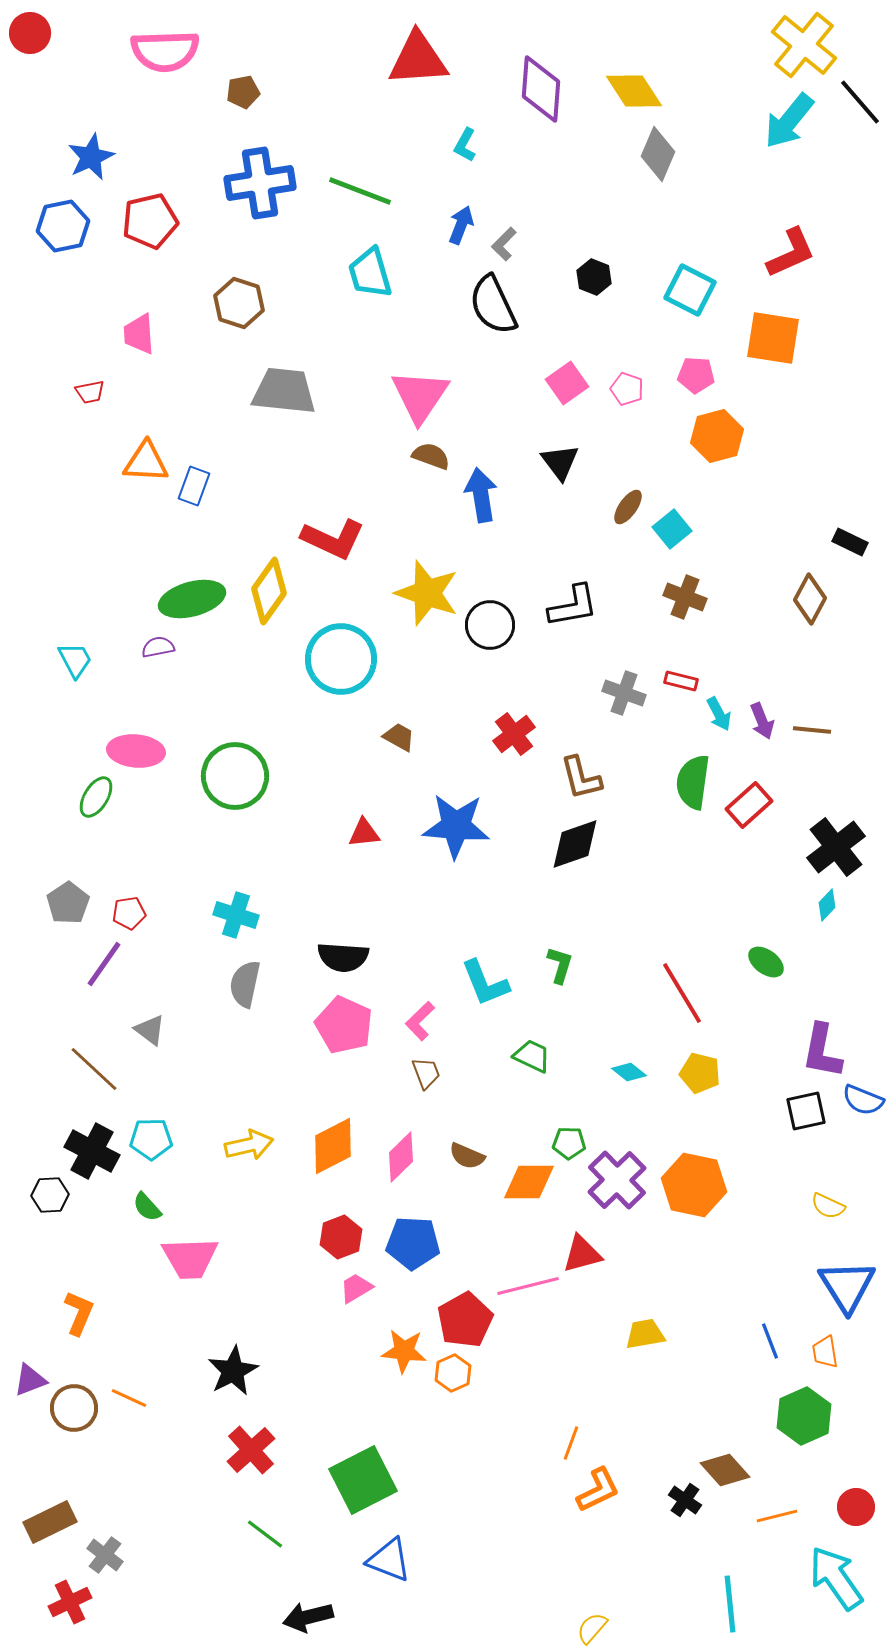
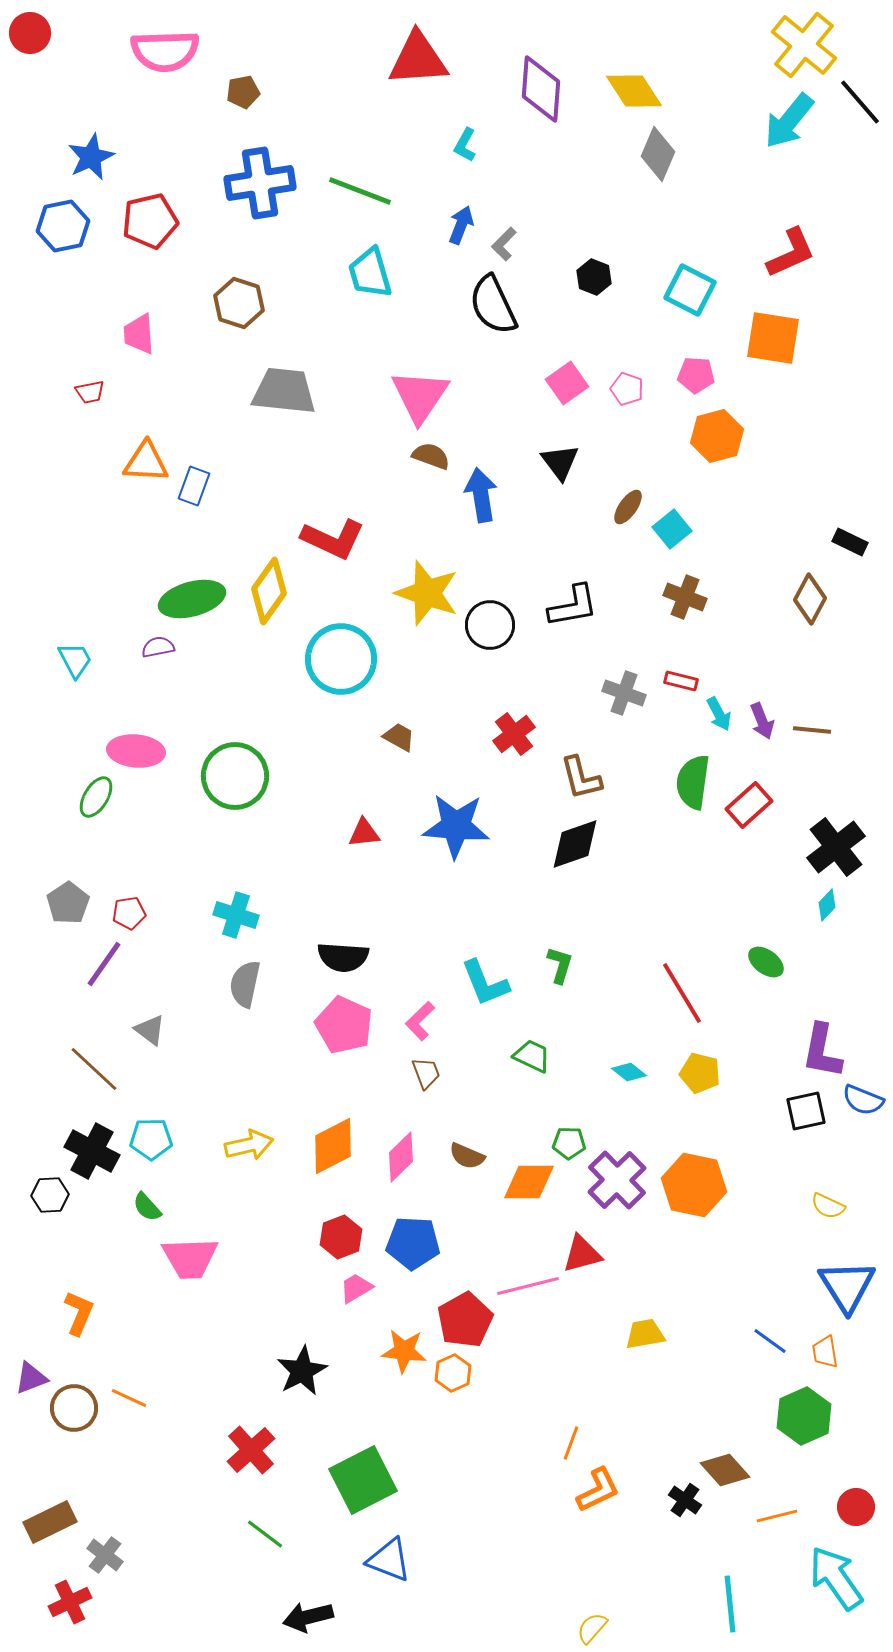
blue line at (770, 1341): rotated 33 degrees counterclockwise
black star at (233, 1371): moved 69 px right
purple triangle at (30, 1380): moved 1 px right, 2 px up
